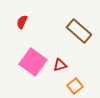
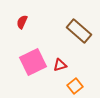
pink square: rotated 28 degrees clockwise
